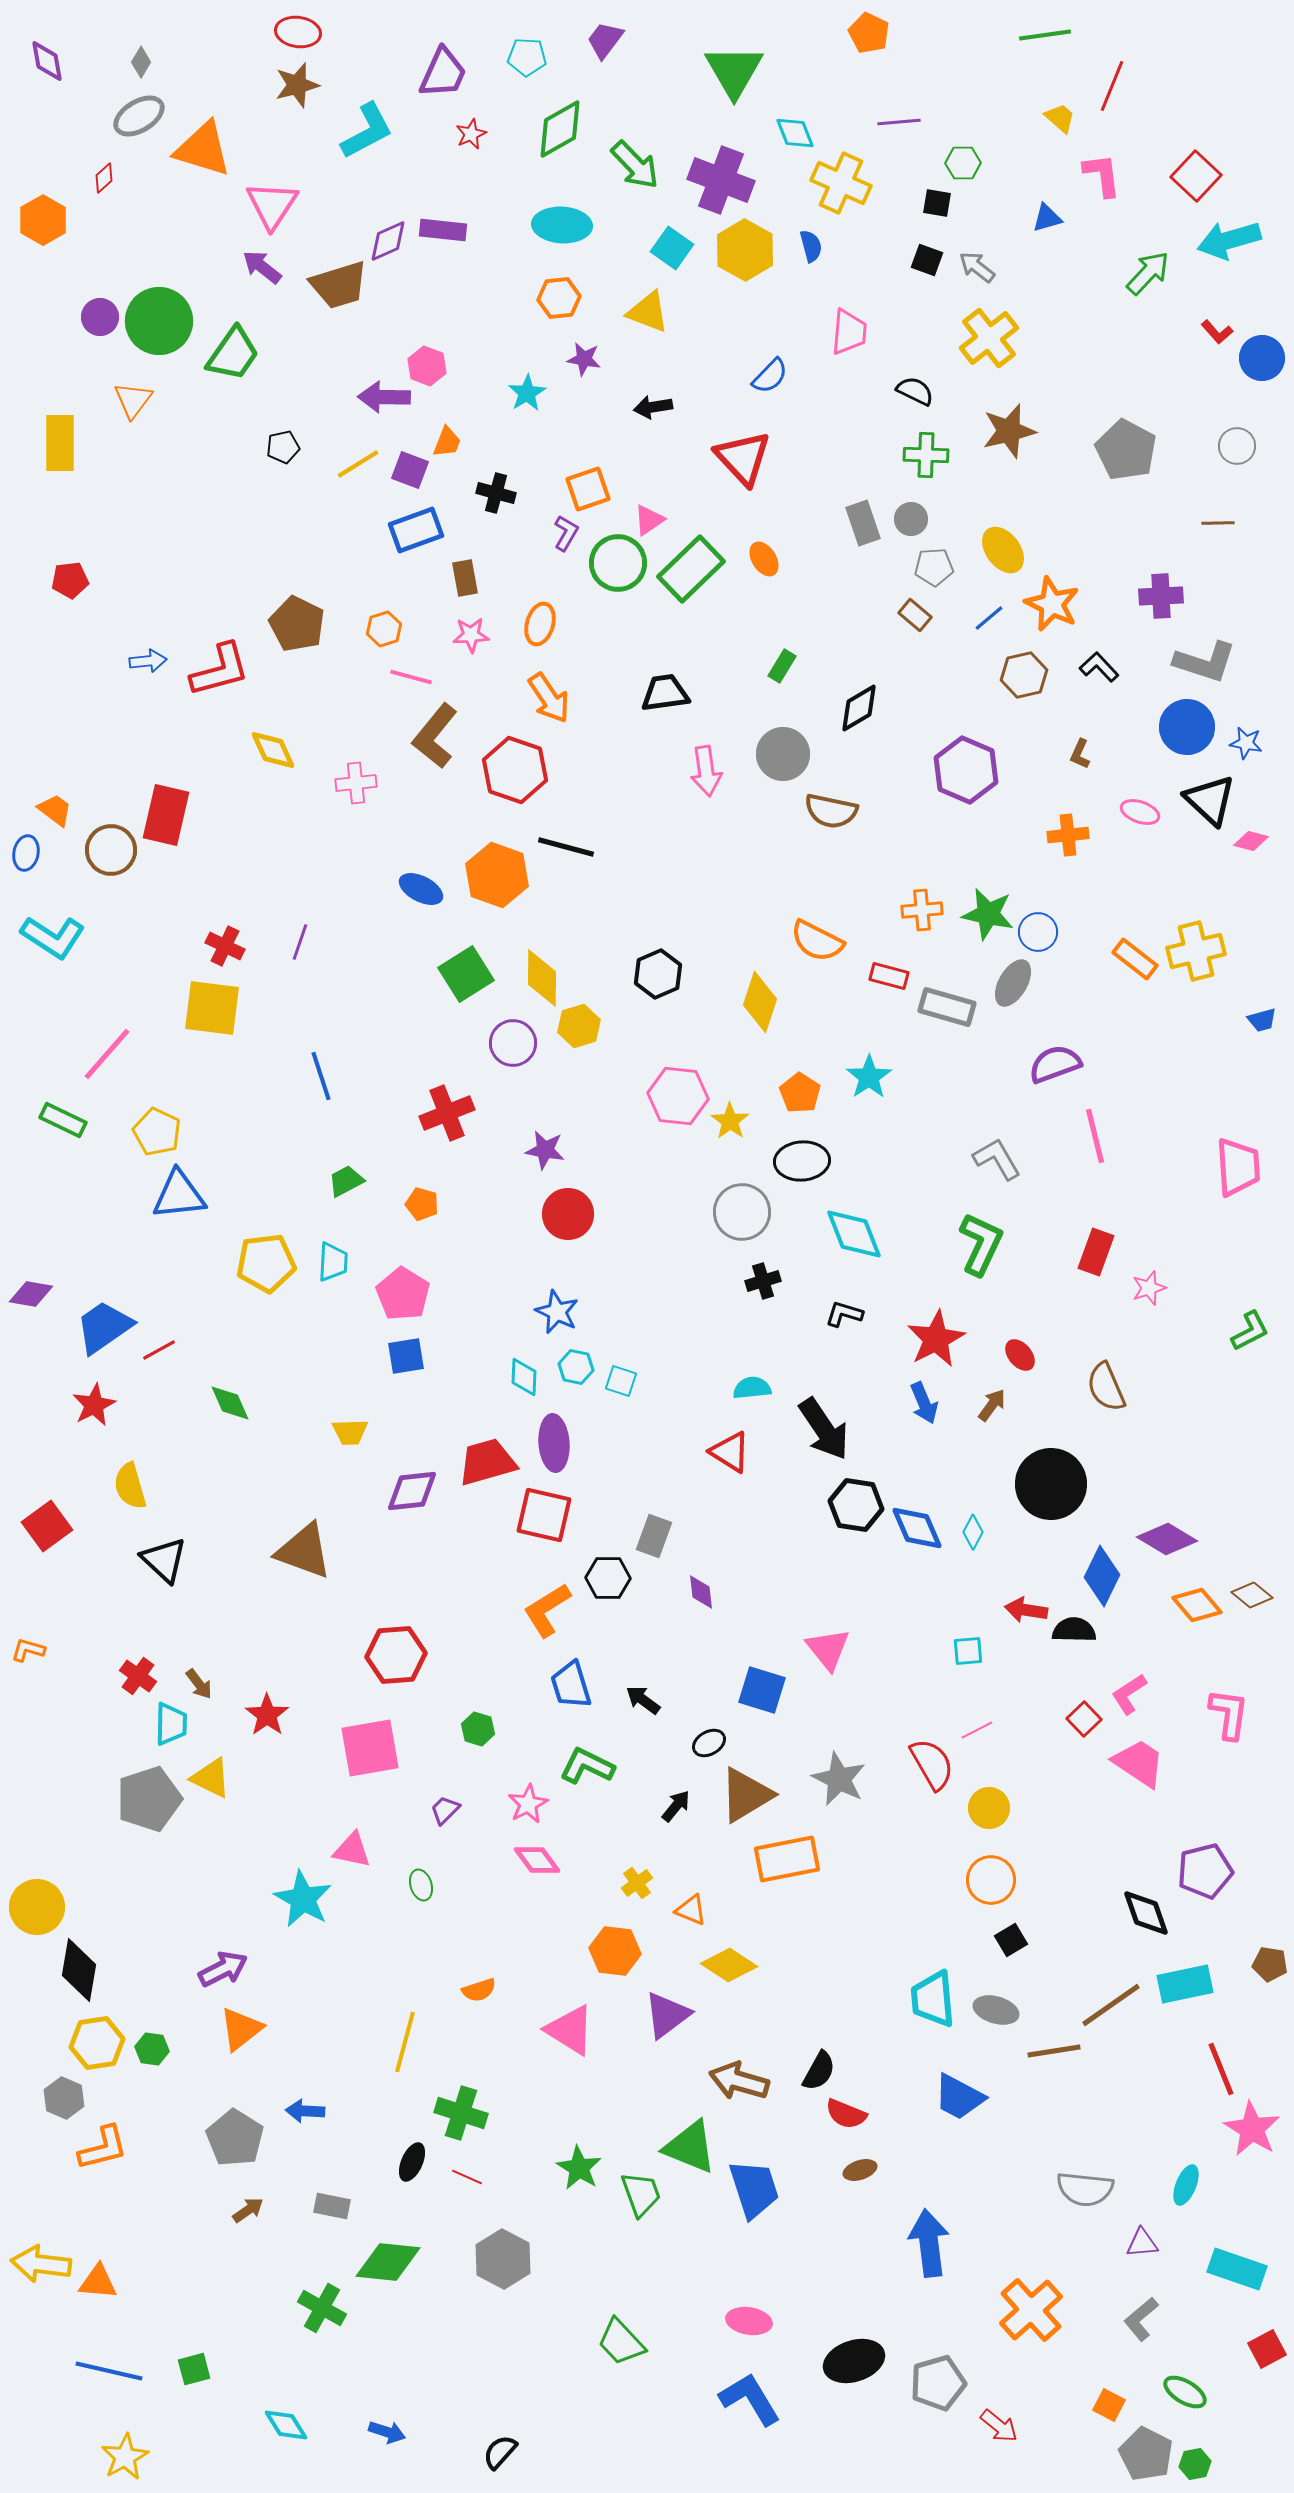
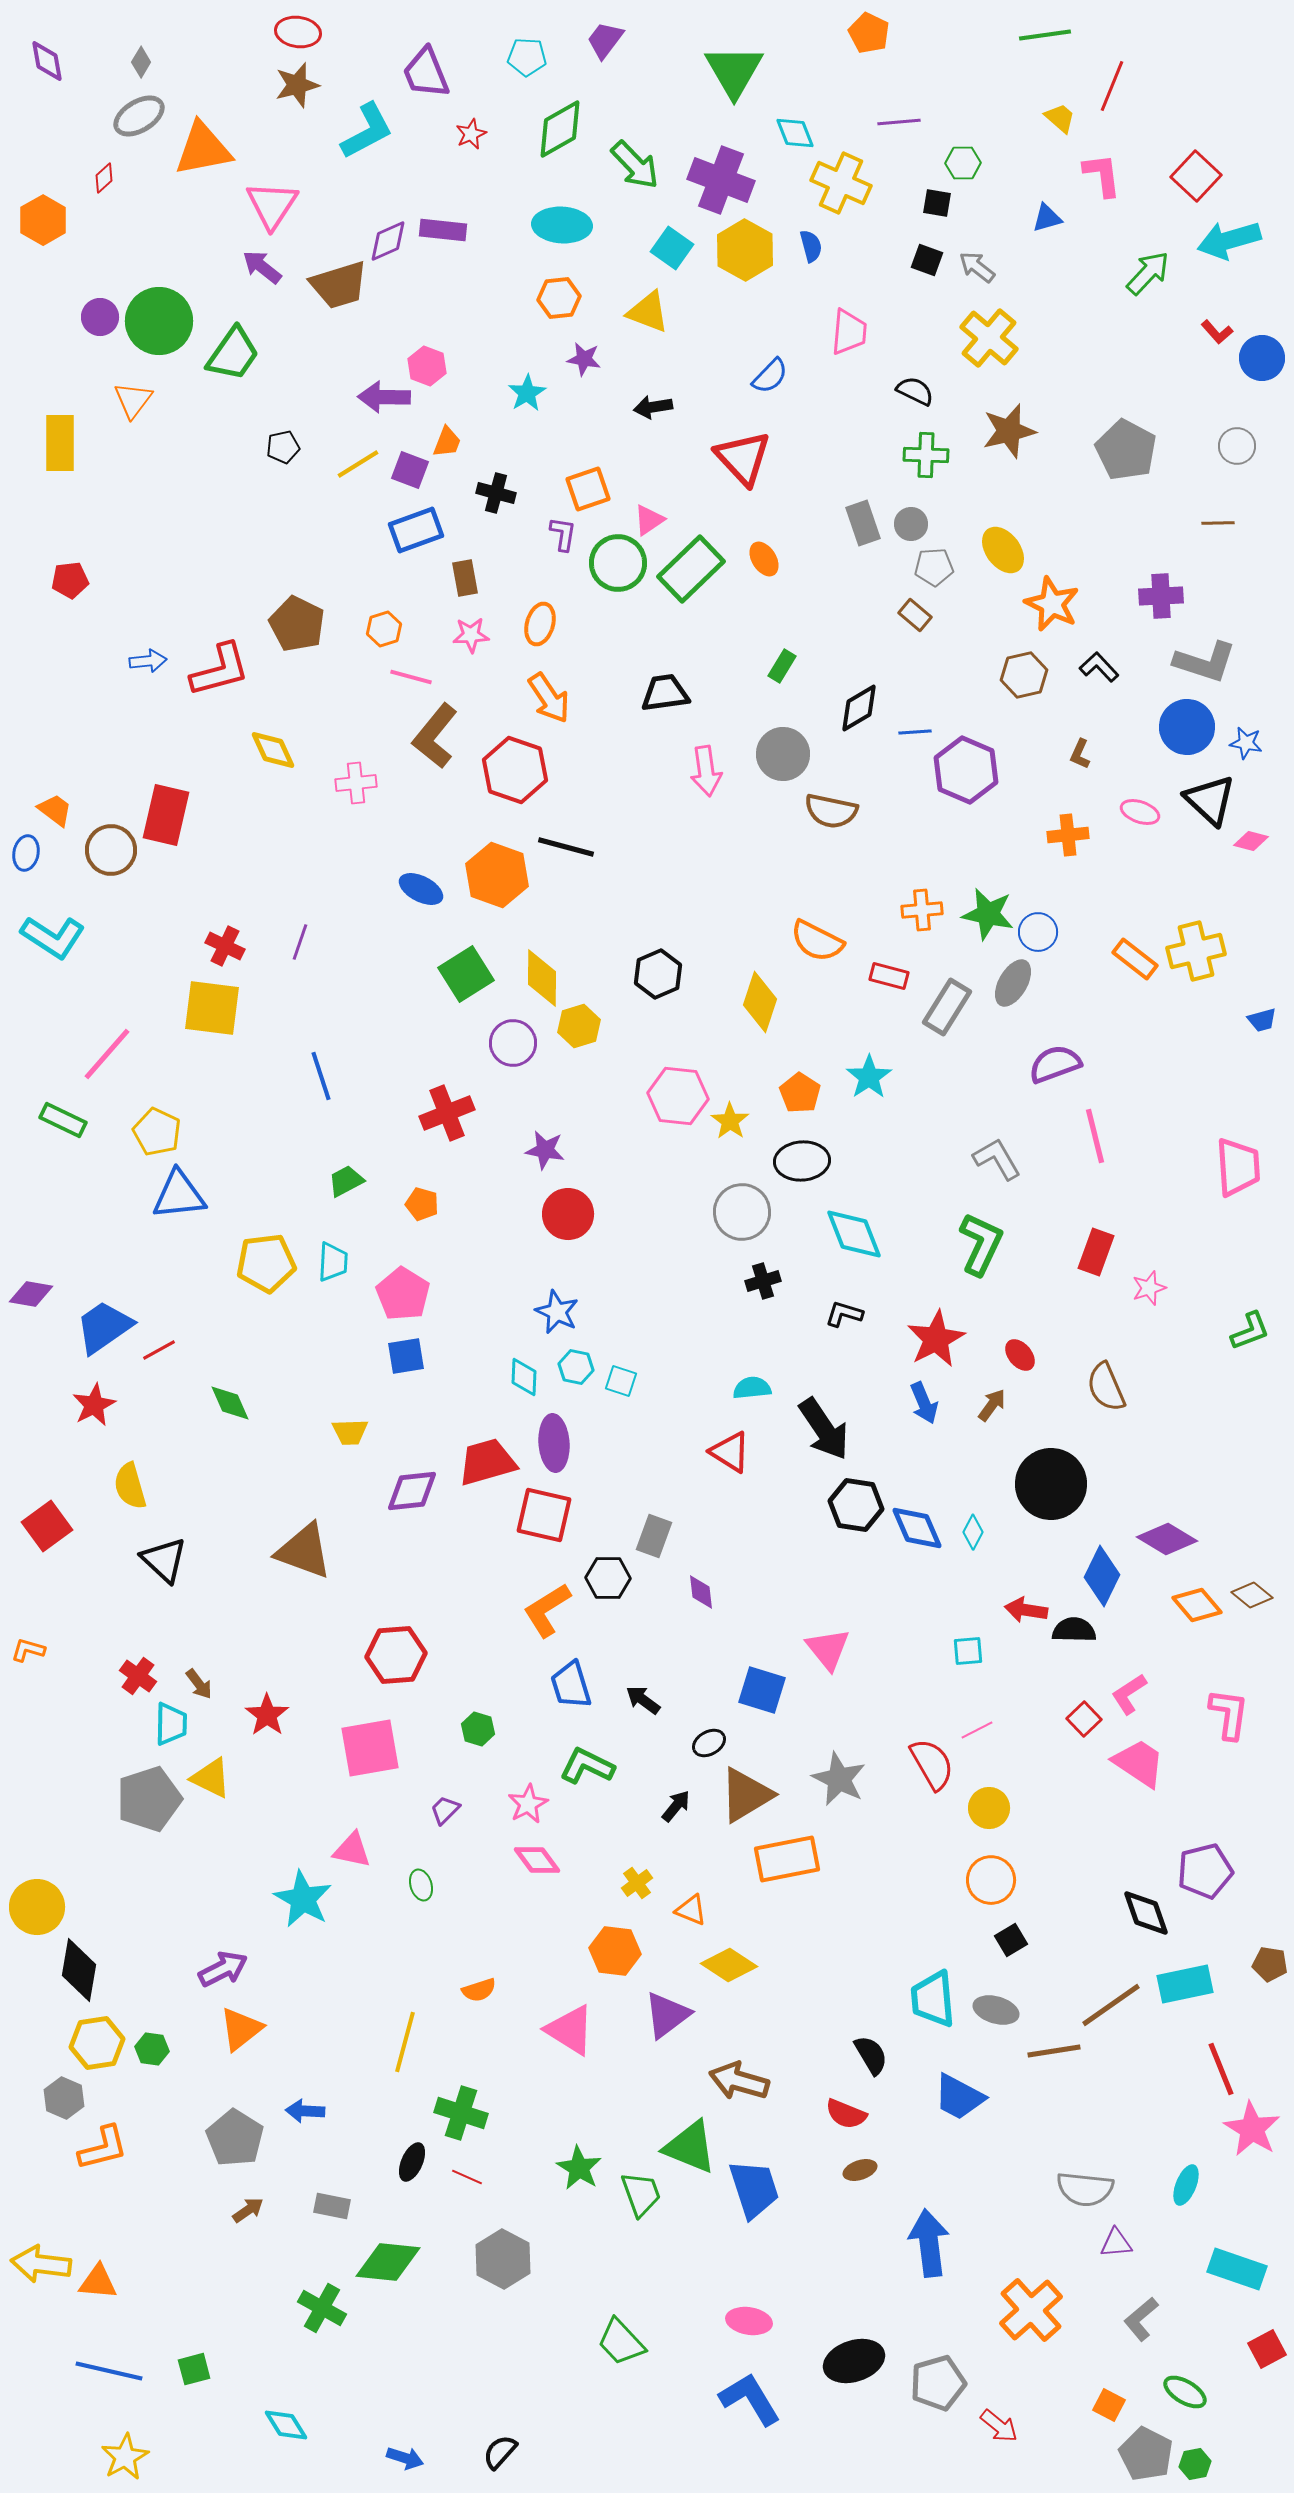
purple trapezoid at (443, 73): moved 17 px left; rotated 134 degrees clockwise
orange triangle at (203, 149): rotated 28 degrees counterclockwise
yellow cross at (989, 338): rotated 12 degrees counterclockwise
gray circle at (911, 519): moved 5 px down
purple L-shape at (566, 533): moved 3 px left, 1 px down; rotated 21 degrees counterclockwise
blue line at (989, 618): moved 74 px left, 114 px down; rotated 36 degrees clockwise
gray rectangle at (947, 1007): rotated 74 degrees counterclockwise
green L-shape at (1250, 1331): rotated 6 degrees clockwise
black semicircle at (819, 2071): moved 52 px right, 16 px up; rotated 60 degrees counterclockwise
purple triangle at (1142, 2243): moved 26 px left
blue arrow at (387, 2432): moved 18 px right, 26 px down
